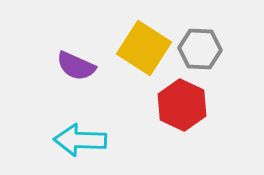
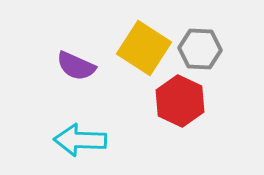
red hexagon: moved 2 px left, 4 px up
